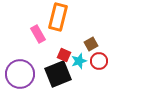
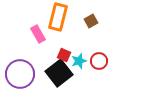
brown square: moved 23 px up
black square: moved 1 px right, 1 px up; rotated 16 degrees counterclockwise
